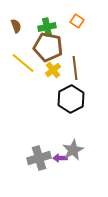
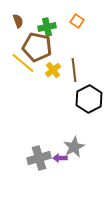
brown semicircle: moved 2 px right, 5 px up
brown pentagon: moved 11 px left
brown line: moved 1 px left, 2 px down
black hexagon: moved 18 px right
gray star: moved 1 px right, 3 px up
